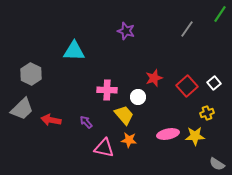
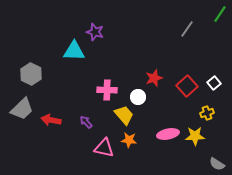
purple star: moved 31 px left, 1 px down
